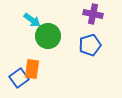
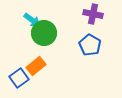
green circle: moved 4 px left, 3 px up
blue pentagon: rotated 25 degrees counterclockwise
orange rectangle: moved 4 px right, 3 px up; rotated 42 degrees clockwise
